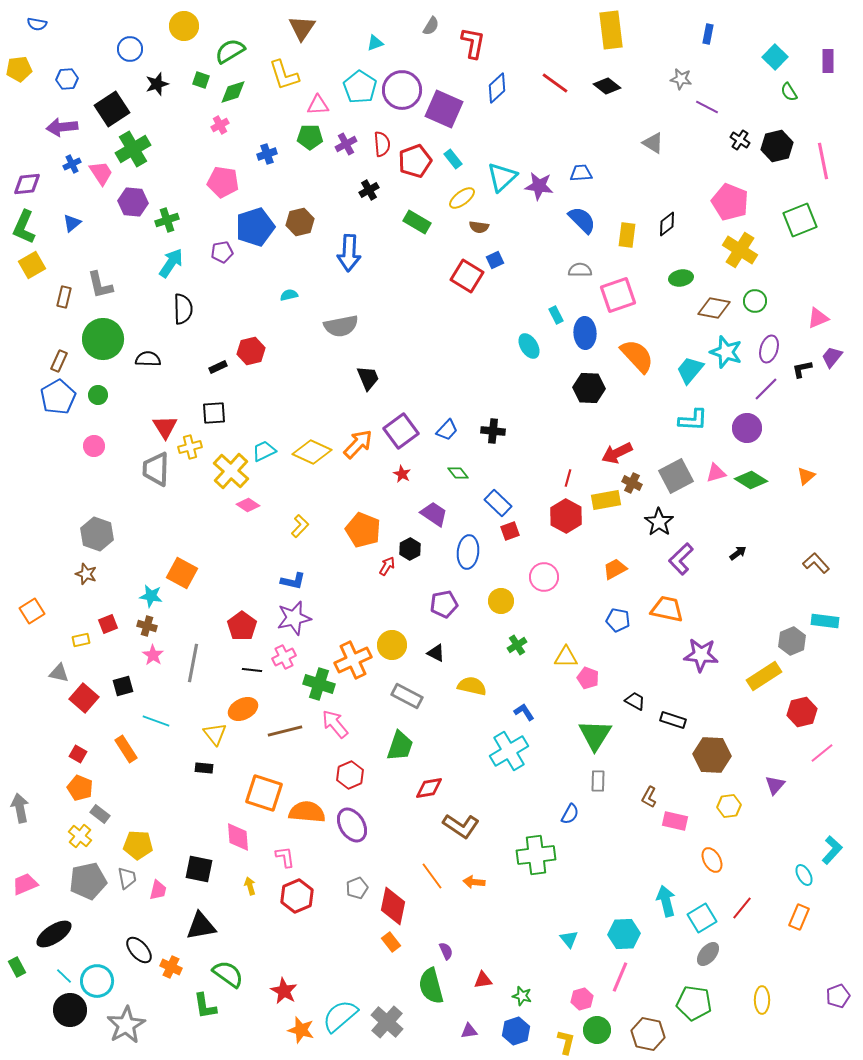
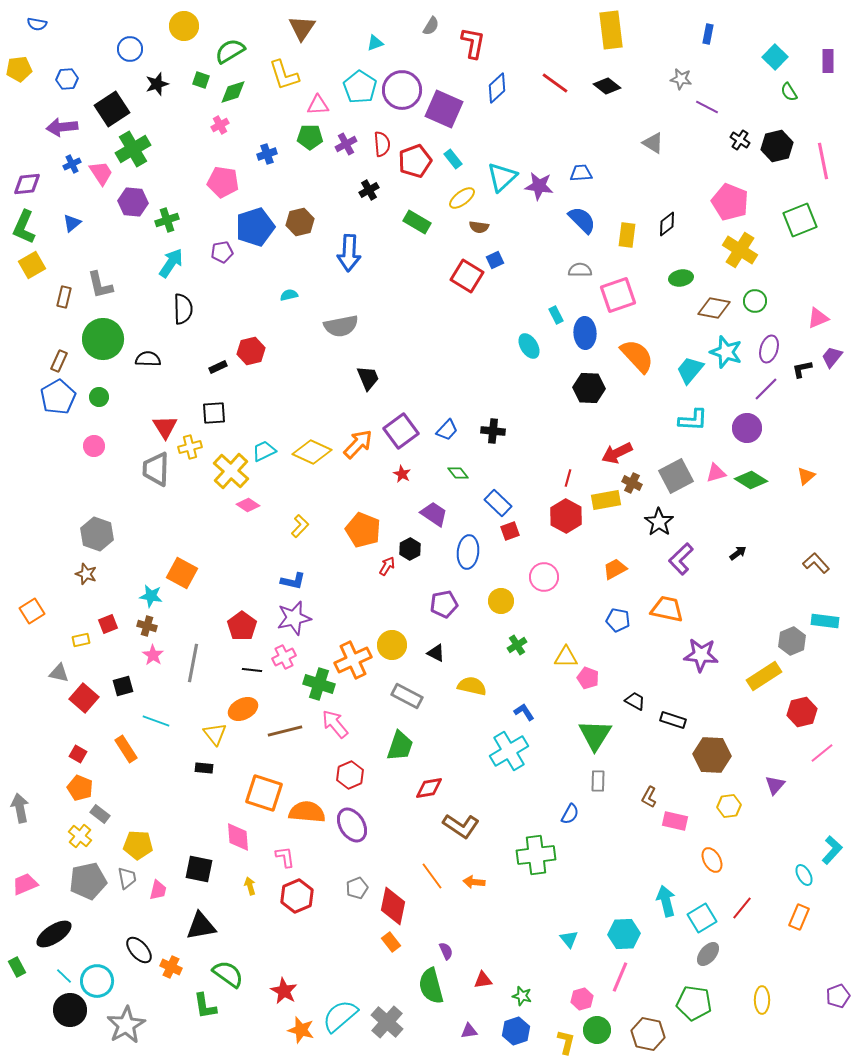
green circle at (98, 395): moved 1 px right, 2 px down
